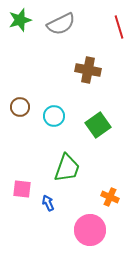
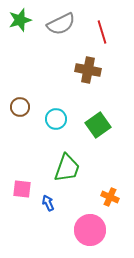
red line: moved 17 px left, 5 px down
cyan circle: moved 2 px right, 3 px down
